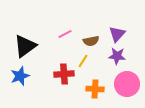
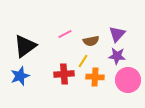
pink circle: moved 1 px right, 4 px up
orange cross: moved 12 px up
